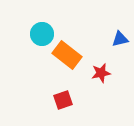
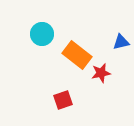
blue triangle: moved 1 px right, 3 px down
orange rectangle: moved 10 px right
